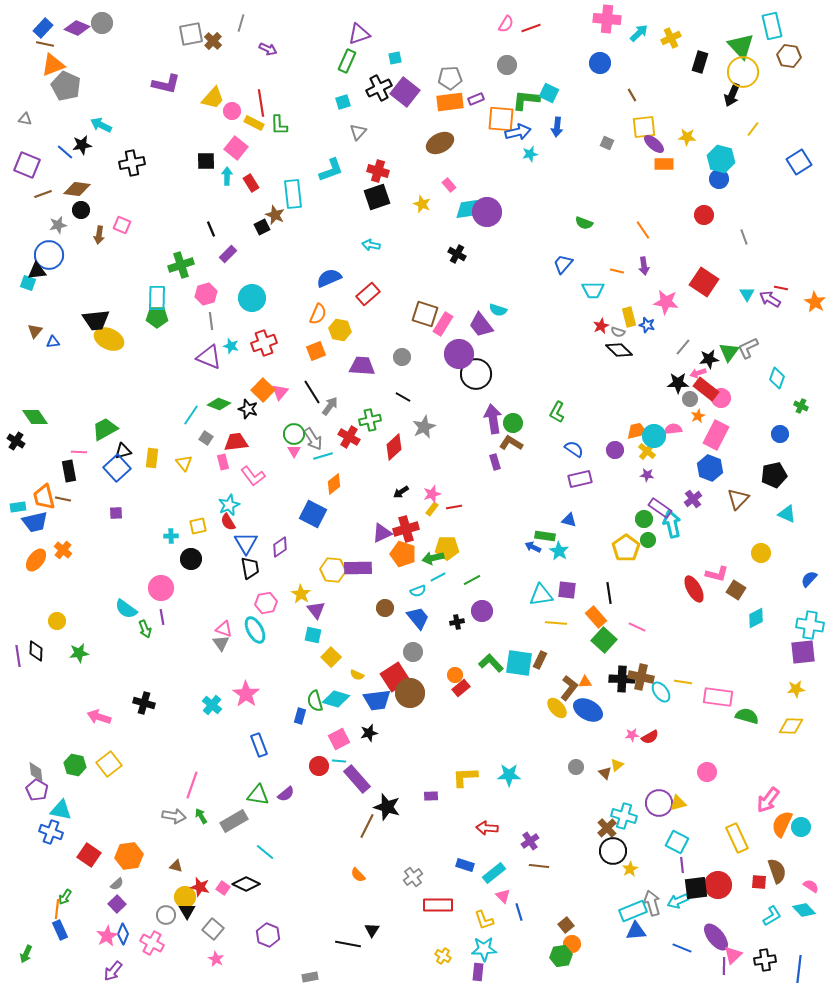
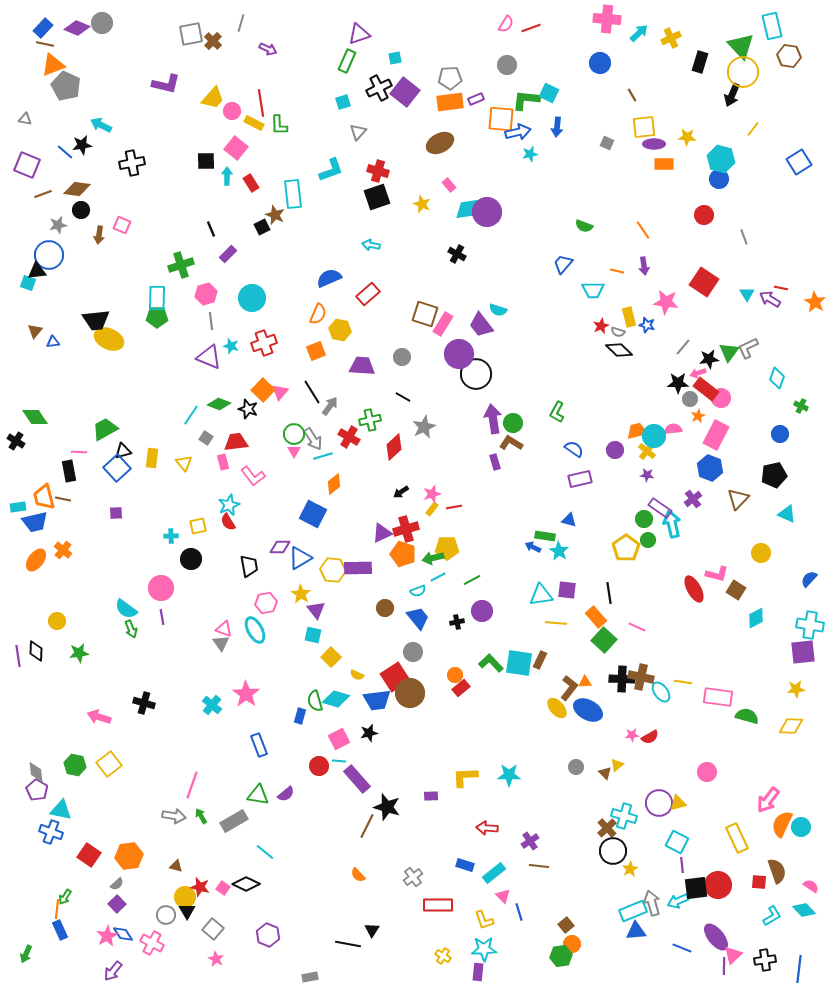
purple ellipse at (654, 144): rotated 40 degrees counterclockwise
green semicircle at (584, 223): moved 3 px down
blue triangle at (246, 543): moved 54 px right, 15 px down; rotated 30 degrees clockwise
purple diamond at (280, 547): rotated 35 degrees clockwise
black trapezoid at (250, 568): moved 1 px left, 2 px up
green arrow at (145, 629): moved 14 px left
blue diamond at (123, 934): rotated 55 degrees counterclockwise
